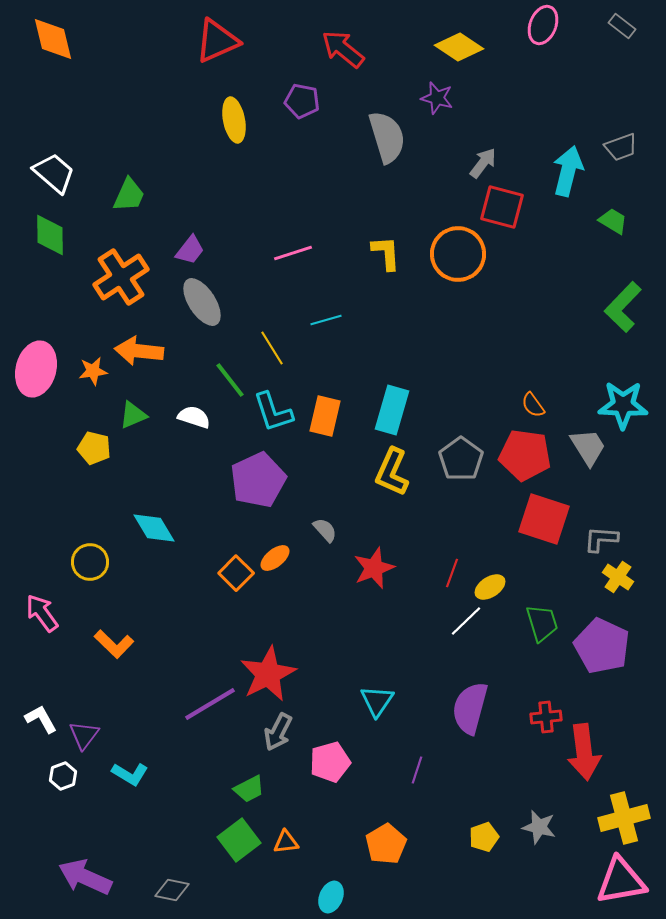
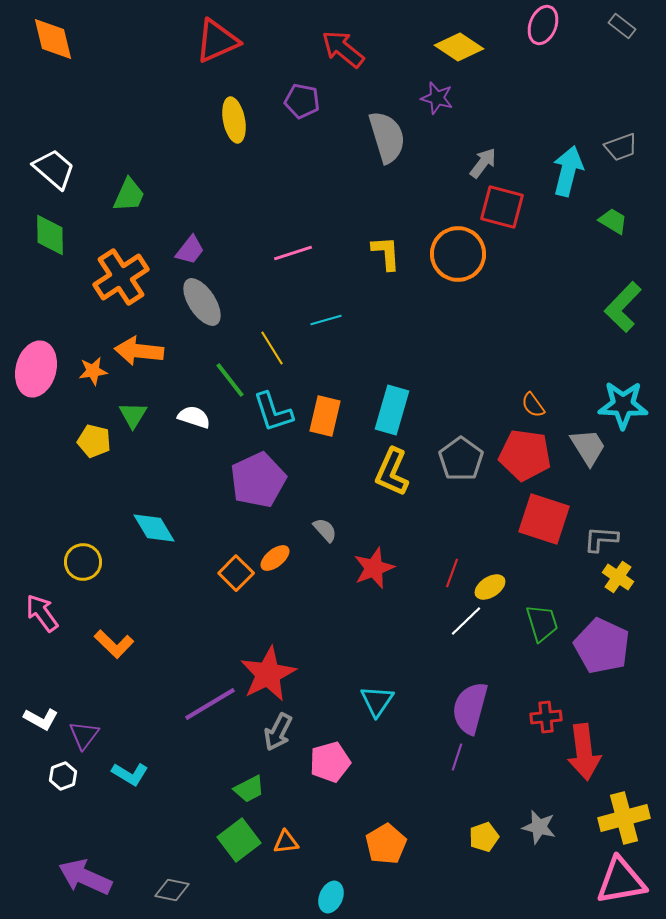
white trapezoid at (54, 173): moved 4 px up
green triangle at (133, 415): rotated 36 degrees counterclockwise
yellow pentagon at (94, 448): moved 7 px up
yellow circle at (90, 562): moved 7 px left
white L-shape at (41, 719): rotated 148 degrees clockwise
purple line at (417, 770): moved 40 px right, 13 px up
